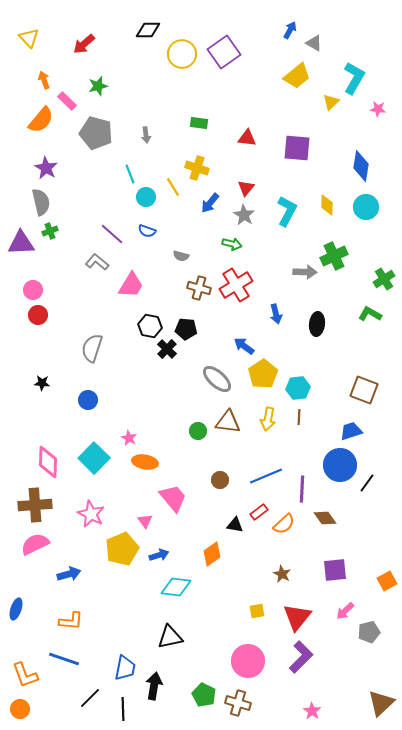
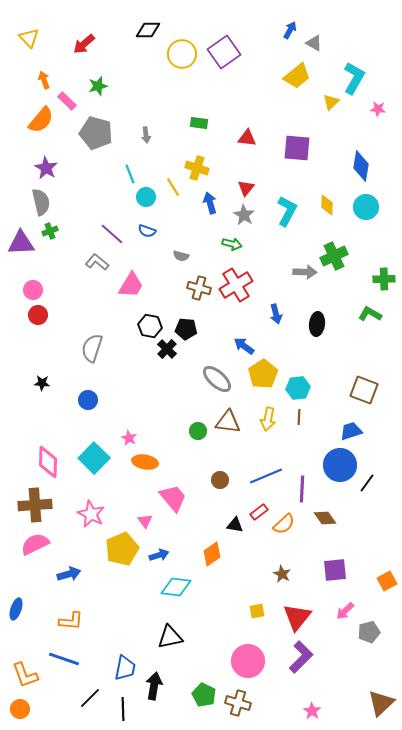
blue arrow at (210, 203): rotated 125 degrees clockwise
green cross at (384, 279): rotated 30 degrees clockwise
